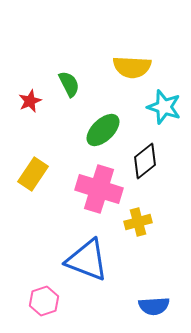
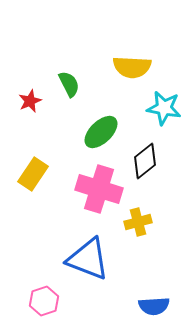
cyan star: moved 1 px down; rotated 8 degrees counterclockwise
green ellipse: moved 2 px left, 2 px down
blue triangle: moved 1 px right, 1 px up
